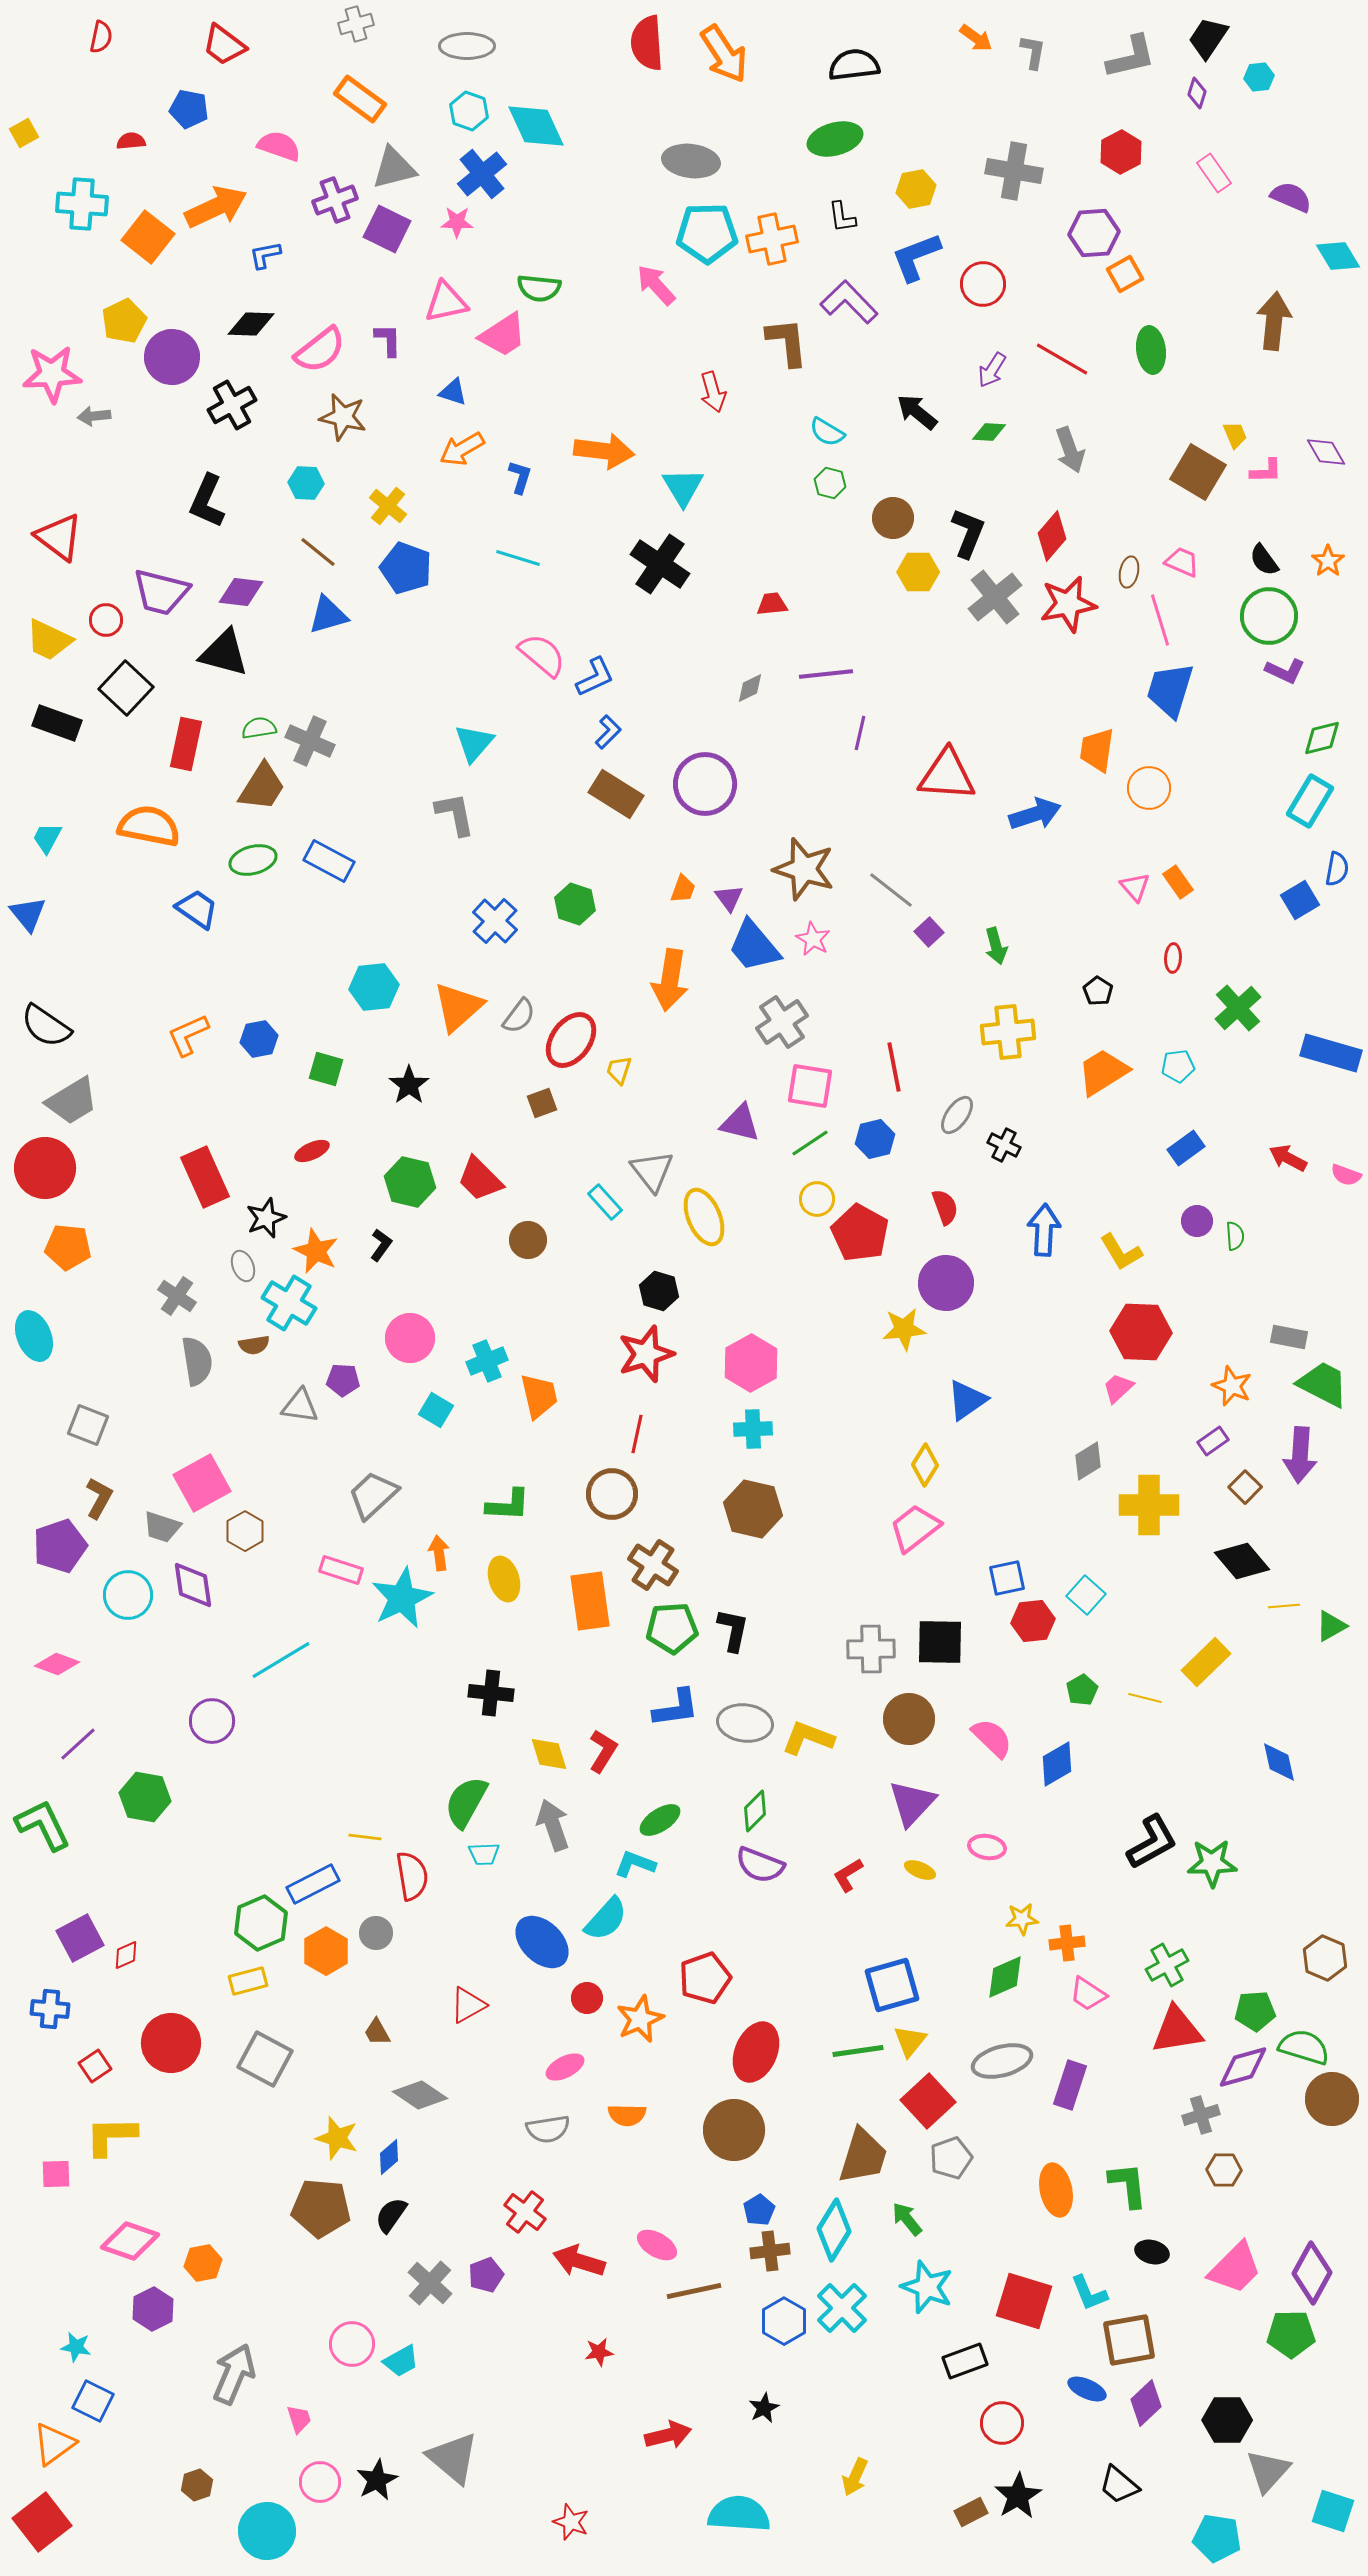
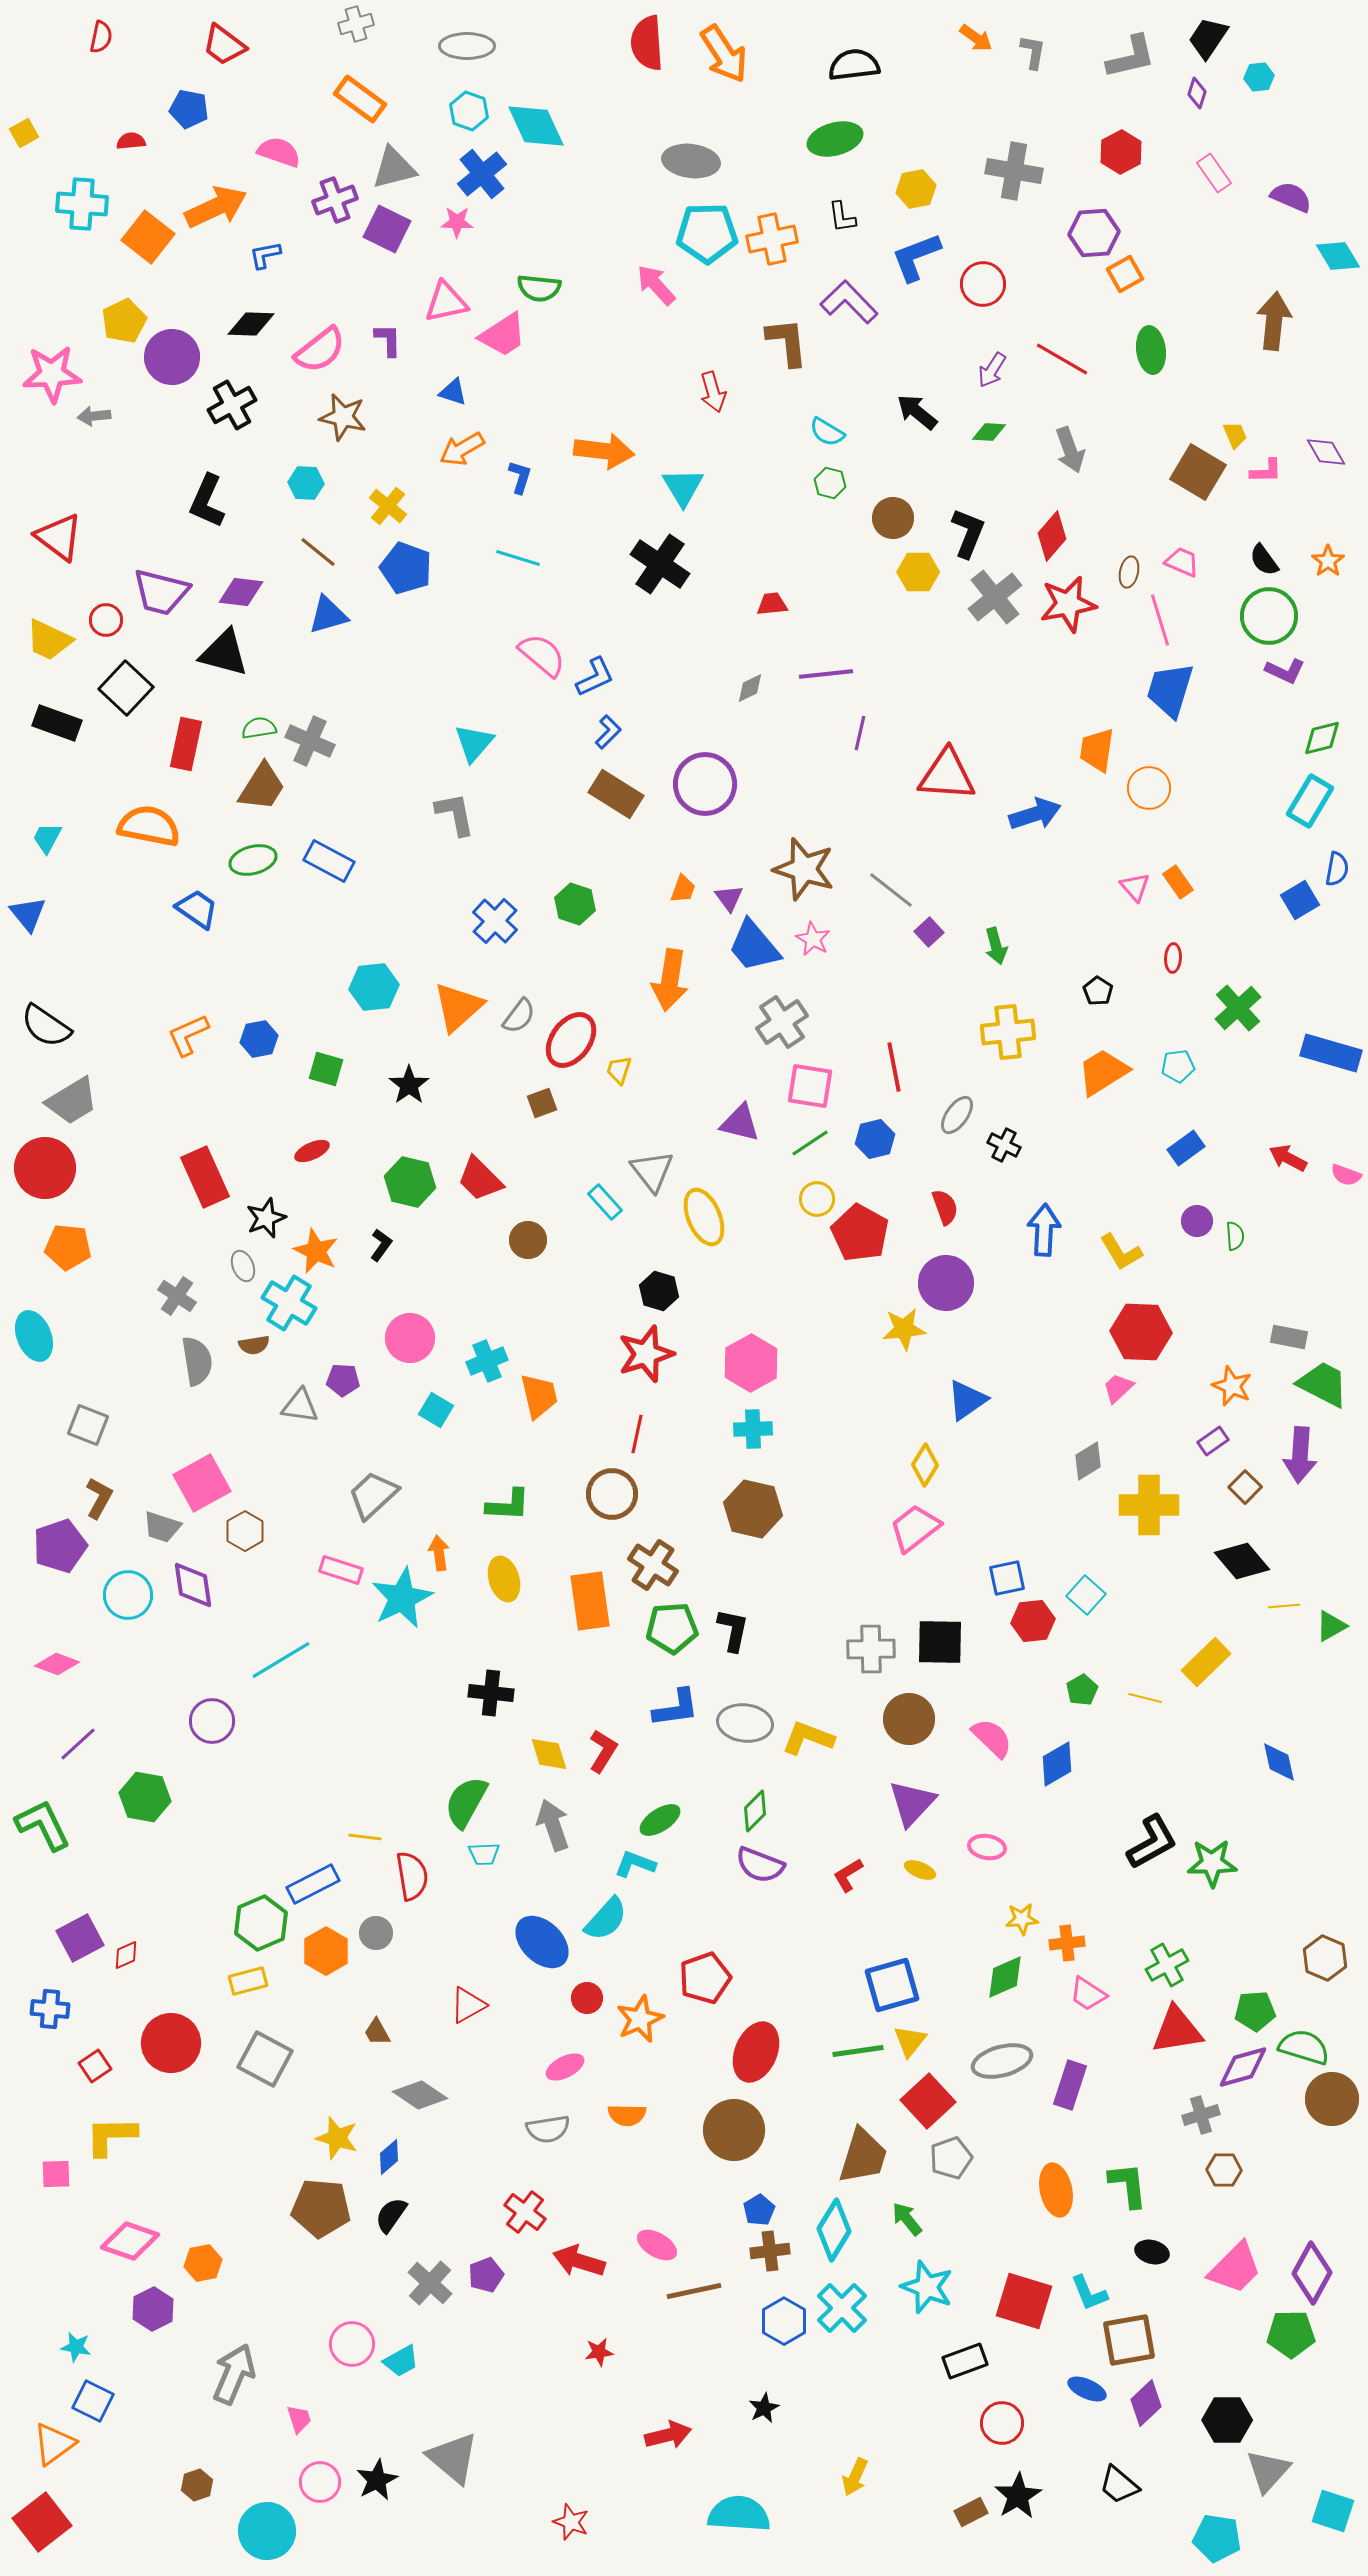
pink semicircle at (279, 146): moved 6 px down
